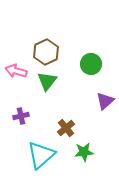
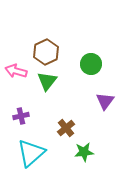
purple triangle: rotated 12 degrees counterclockwise
cyan triangle: moved 10 px left, 2 px up
